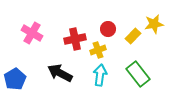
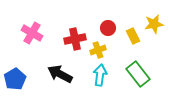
red circle: moved 1 px up
yellow rectangle: rotated 70 degrees counterclockwise
black arrow: moved 1 px down
